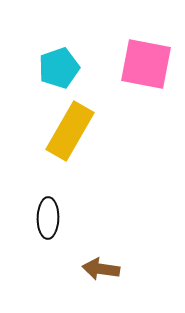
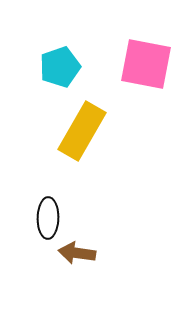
cyan pentagon: moved 1 px right, 1 px up
yellow rectangle: moved 12 px right
brown arrow: moved 24 px left, 16 px up
